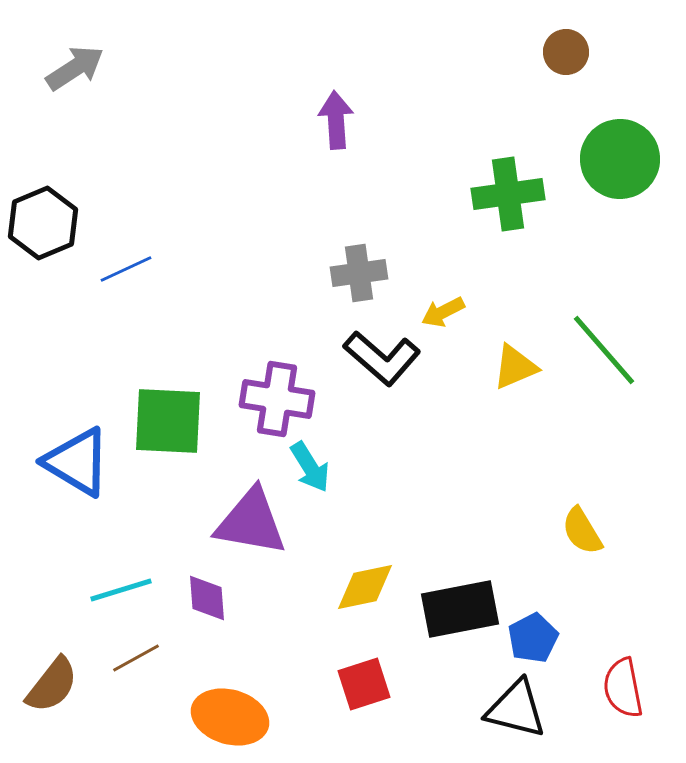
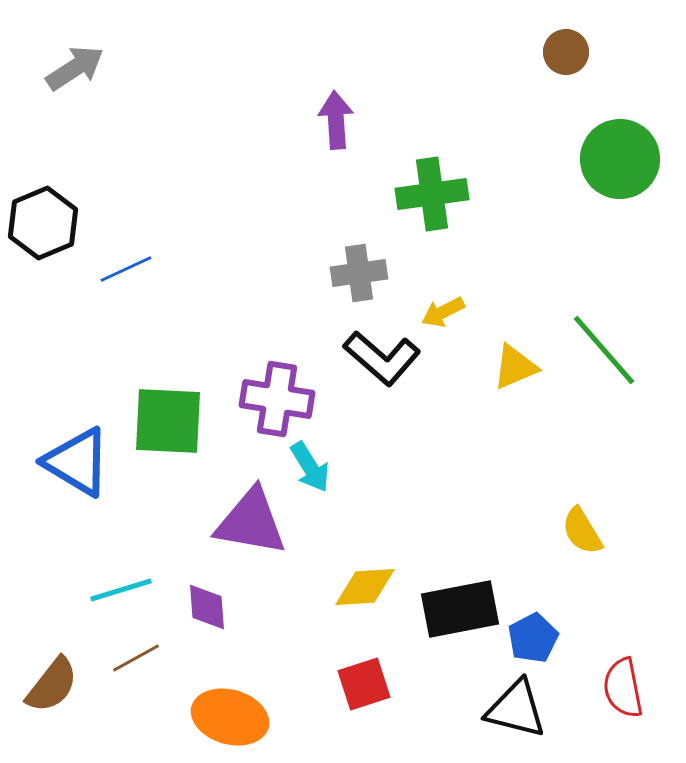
green cross: moved 76 px left
yellow diamond: rotated 8 degrees clockwise
purple diamond: moved 9 px down
